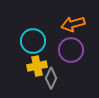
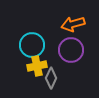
cyan circle: moved 1 px left, 4 px down
